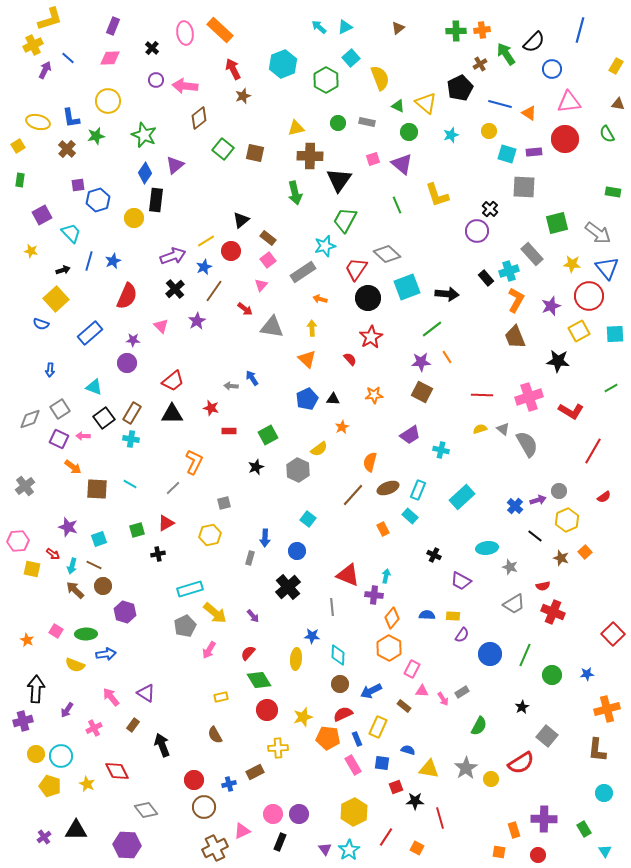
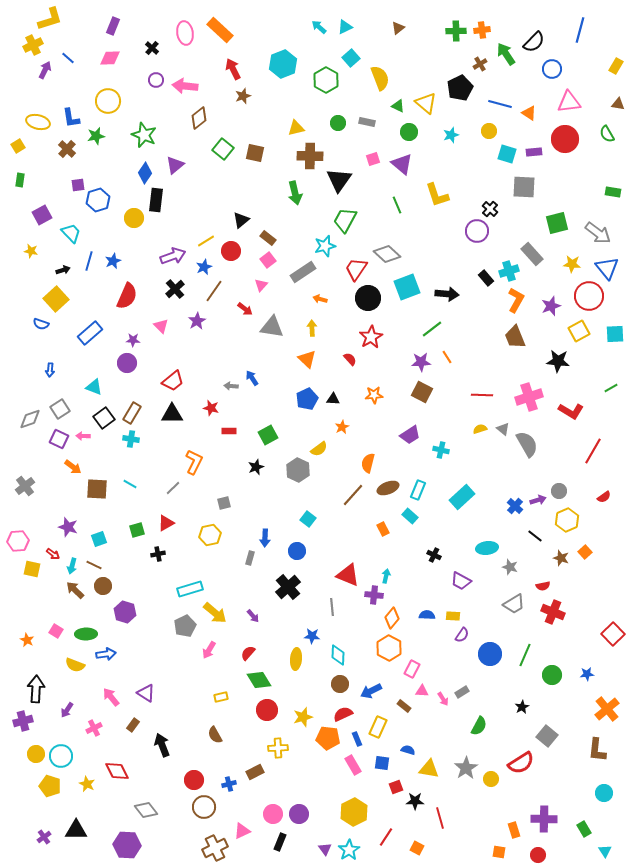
orange semicircle at (370, 462): moved 2 px left, 1 px down
orange cross at (607, 709): rotated 25 degrees counterclockwise
